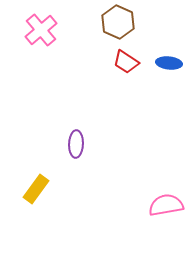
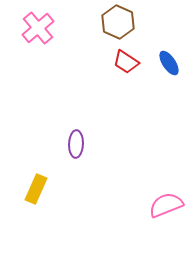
pink cross: moved 3 px left, 2 px up
blue ellipse: rotated 50 degrees clockwise
yellow rectangle: rotated 12 degrees counterclockwise
pink semicircle: rotated 12 degrees counterclockwise
